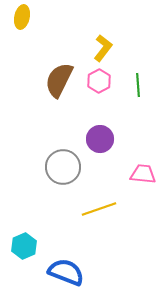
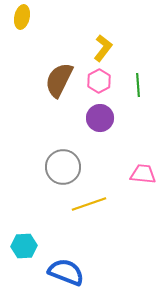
purple circle: moved 21 px up
yellow line: moved 10 px left, 5 px up
cyan hexagon: rotated 20 degrees clockwise
